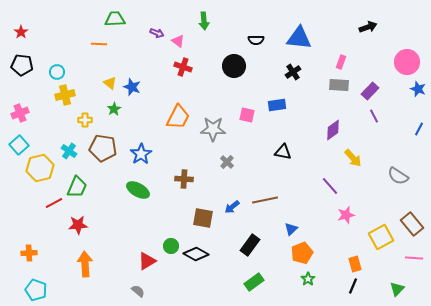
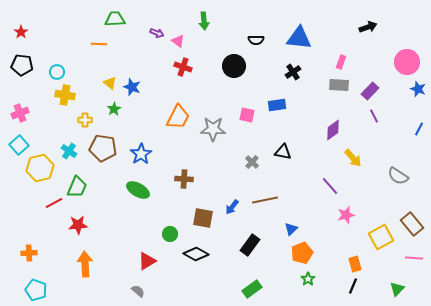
yellow cross at (65, 95): rotated 24 degrees clockwise
gray cross at (227, 162): moved 25 px right
blue arrow at (232, 207): rotated 14 degrees counterclockwise
green circle at (171, 246): moved 1 px left, 12 px up
green rectangle at (254, 282): moved 2 px left, 7 px down
